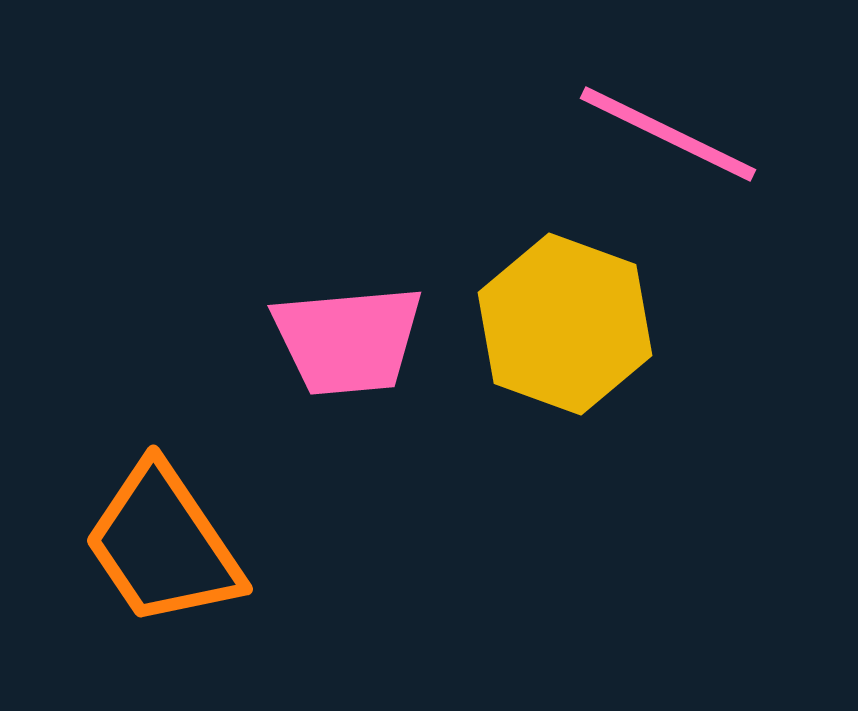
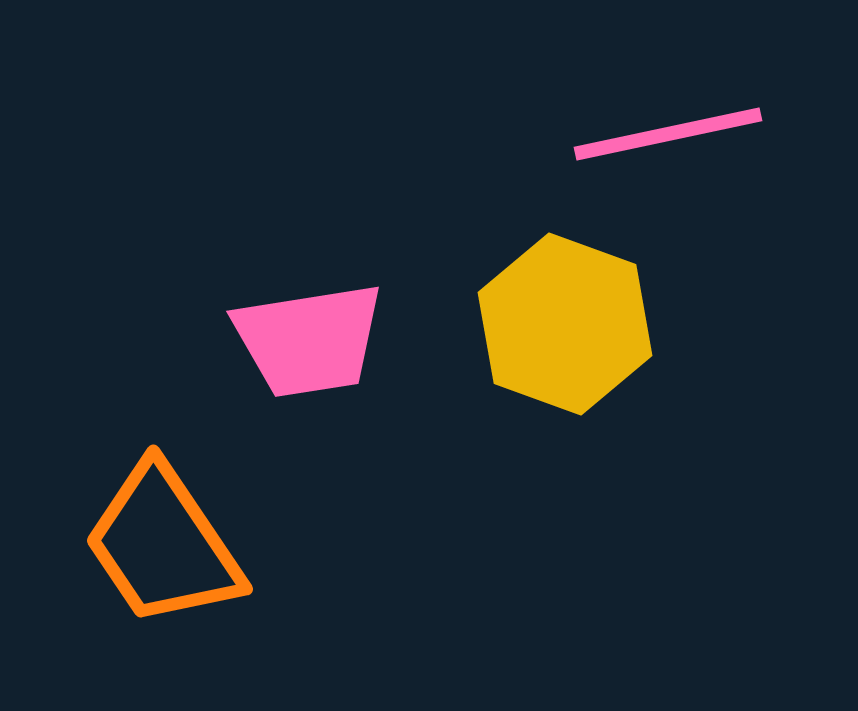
pink line: rotated 38 degrees counterclockwise
pink trapezoid: moved 39 px left; rotated 4 degrees counterclockwise
